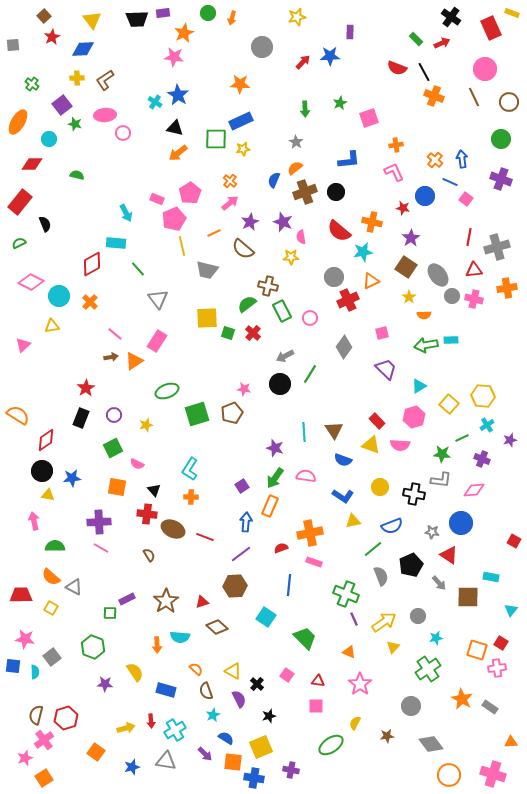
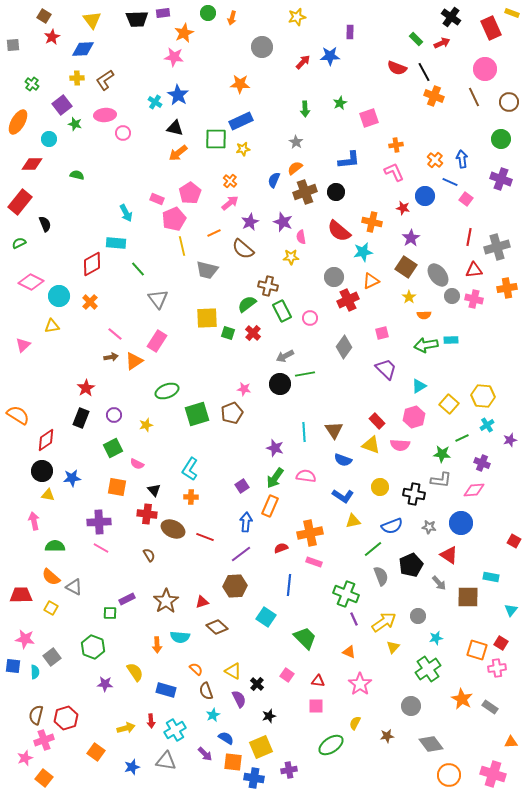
brown square at (44, 16): rotated 16 degrees counterclockwise
green line at (310, 374): moved 5 px left; rotated 48 degrees clockwise
purple cross at (482, 459): moved 4 px down
gray star at (432, 532): moved 3 px left, 5 px up
pink cross at (44, 740): rotated 18 degrees clockwise
purple cross at (291, 770): moved 2 px left; rotated 21 degrees counterclockwise
orange square at (44, 778): rotated 18 degrees counterclockwise
